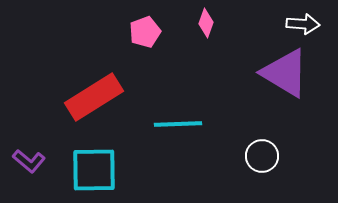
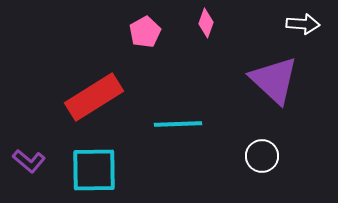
pink pentagon: rotated 8 degrees counterclockwise
purple triangle: moved 11 px left, 7 px down; rotated 12 degrees clockwise
